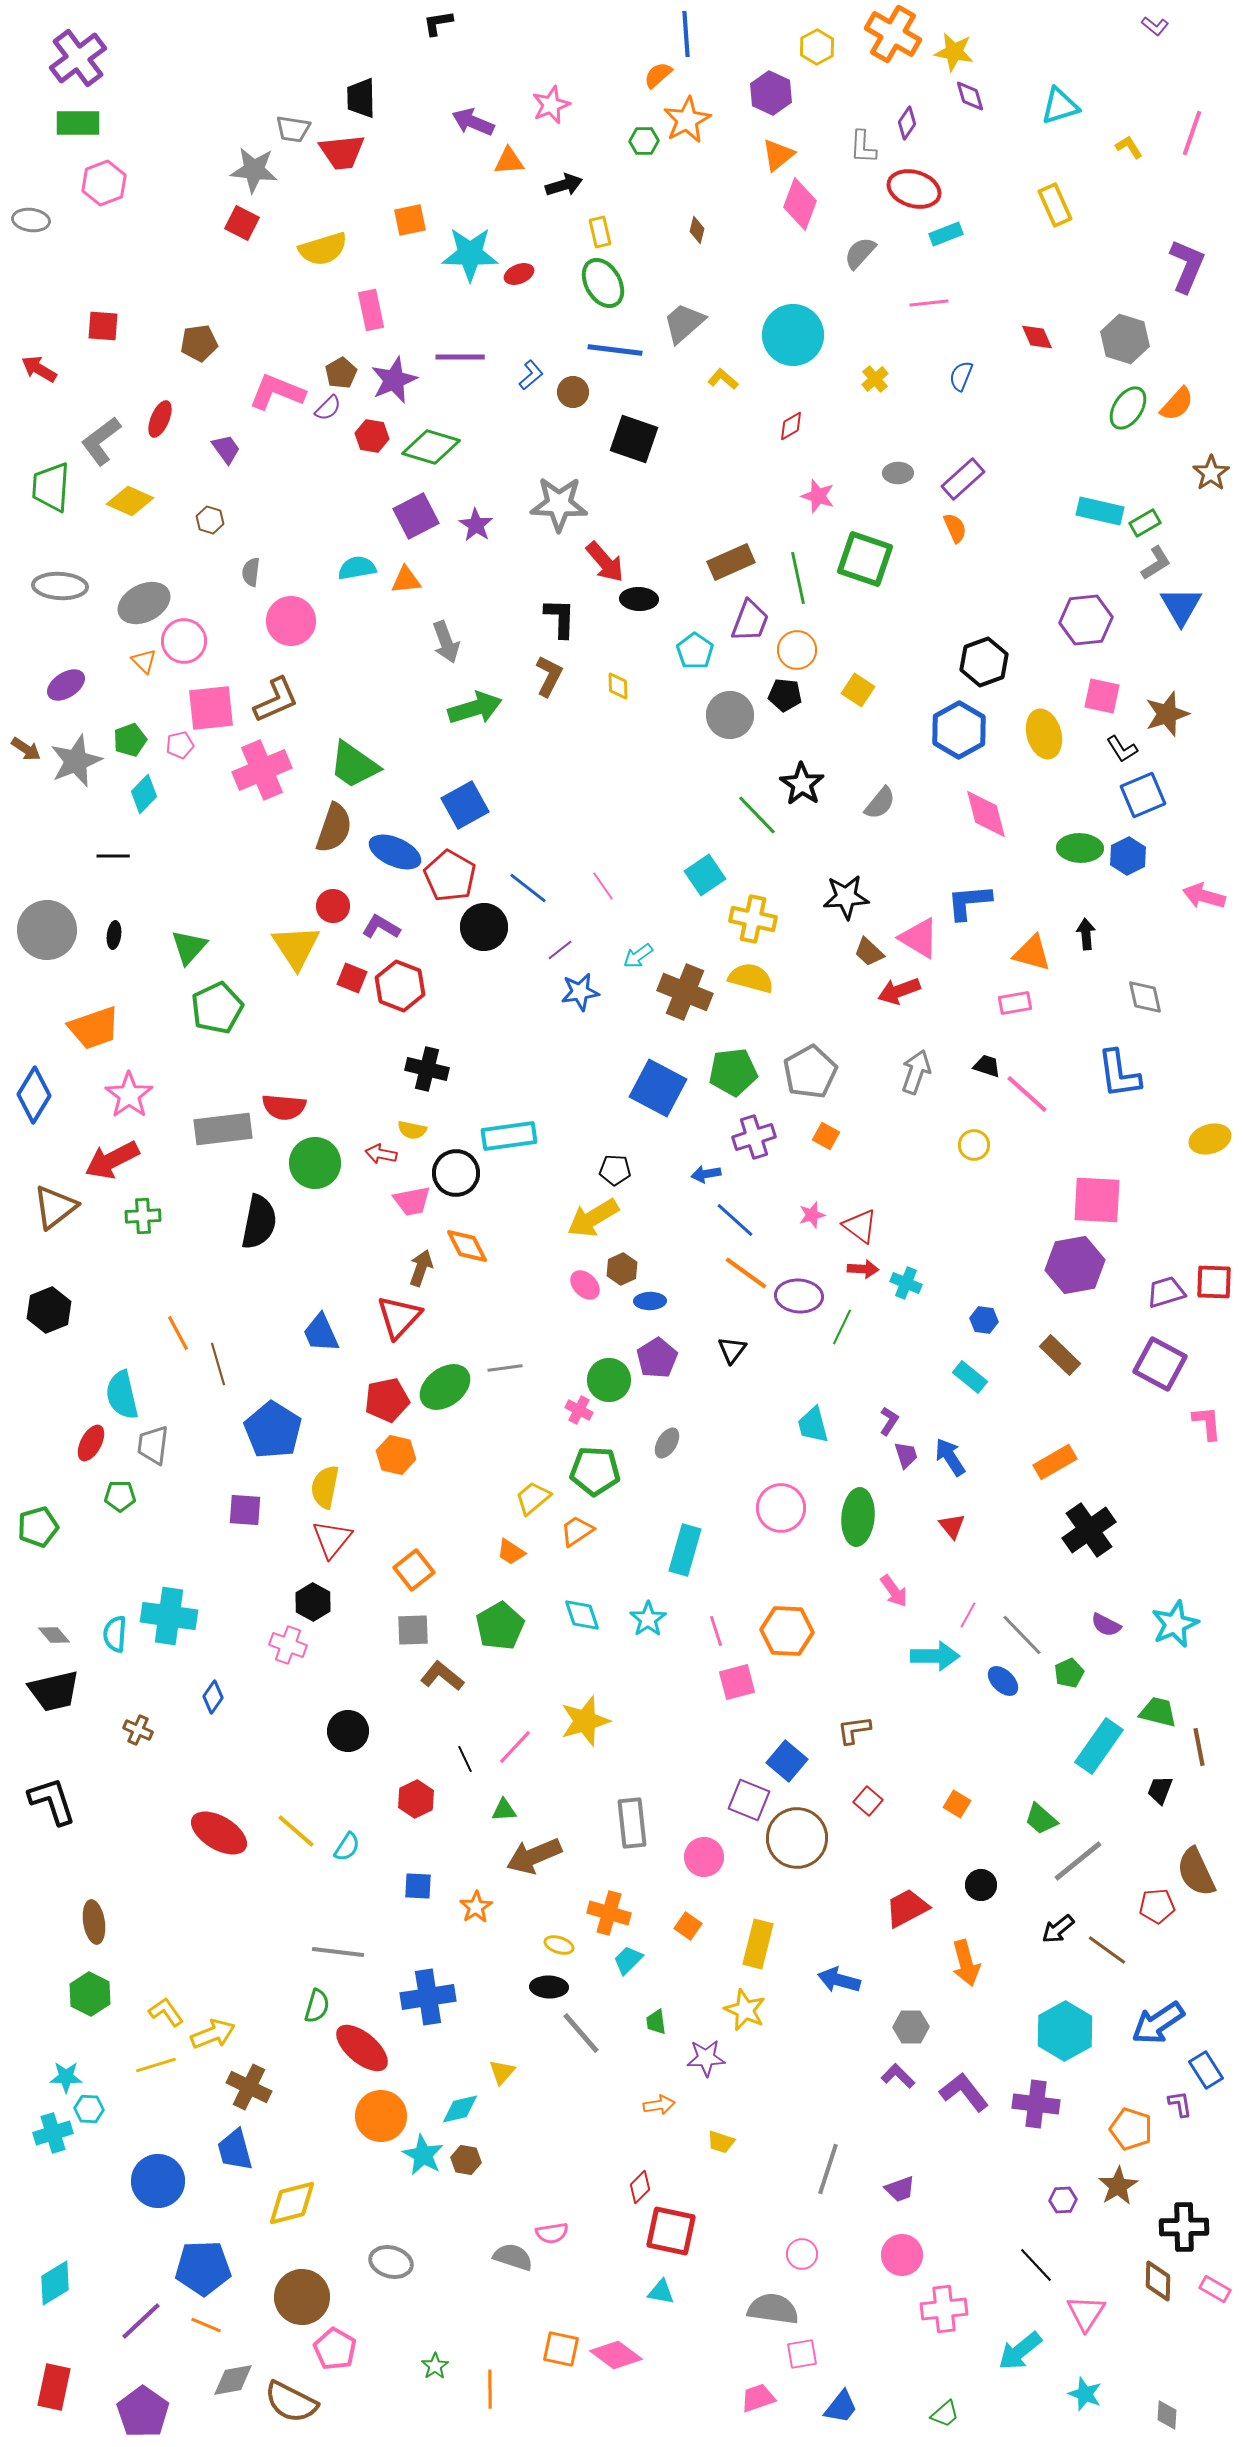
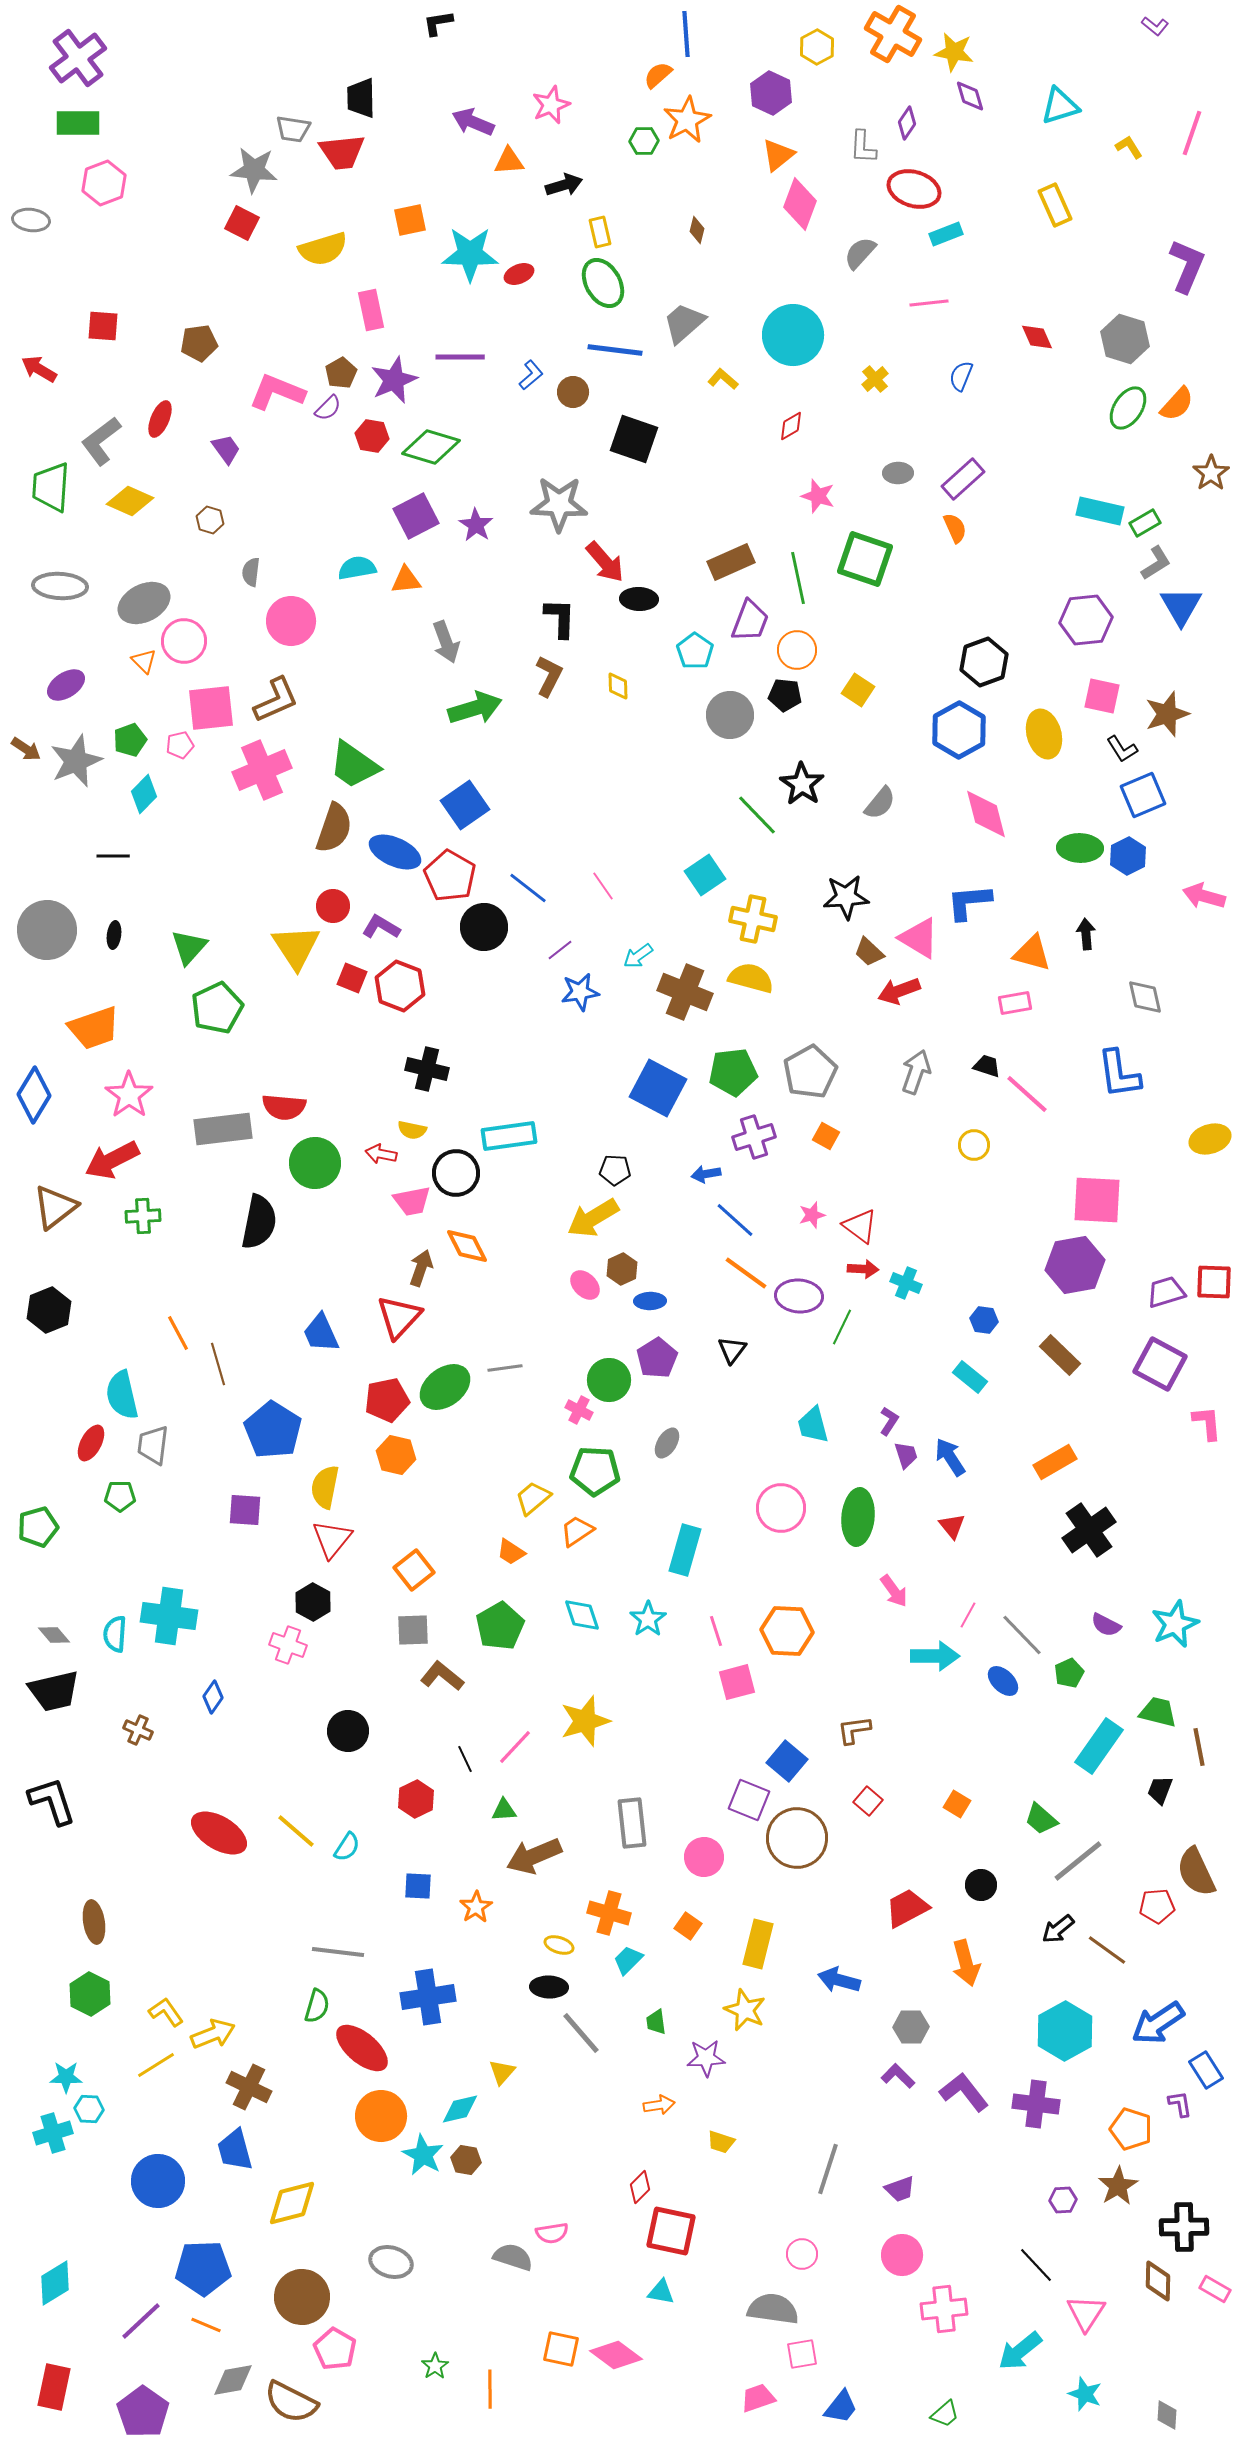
blue square at (465, 805): rotated 6 degrees counterclockwise
yellow line at (156, 2065): rotated 15 degrees counterclockwise
